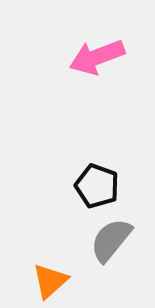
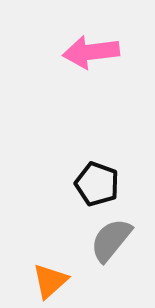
pink arrow: moved 6 px left, 5 px up; rotated 14 degrees clockwise
black pentagon: moved 2 px up
